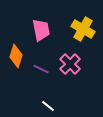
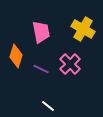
pink trapezoid: moved 2 px down
